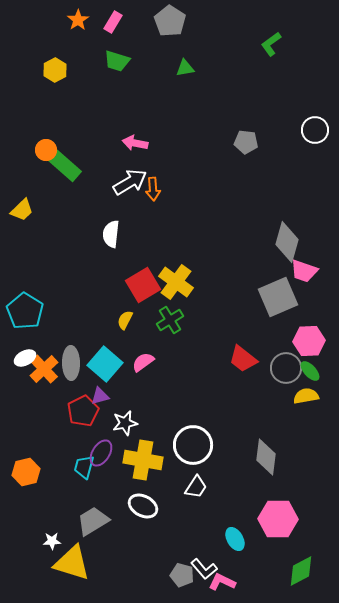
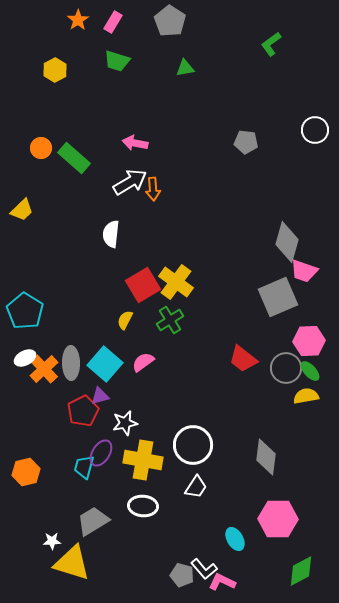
orange circle at (46, 150): moved 5 px left, 2 px up
green rectangle at (65, 166): moved 9 px right, 8 px up
white ellipse at (143, 506): rotated 24 degrees counterclockwise
